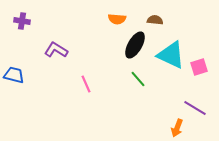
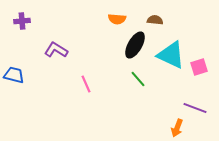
purple cross: rotated 14 degrees counterclockwise
purple line: rotated 10 degrees counterclockwise
